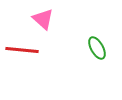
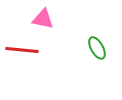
pink triangle: rotated 30 degrees counterclockwise
